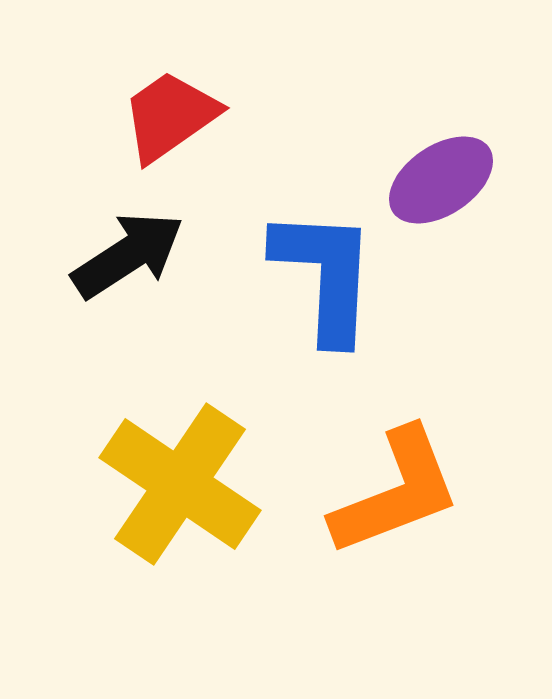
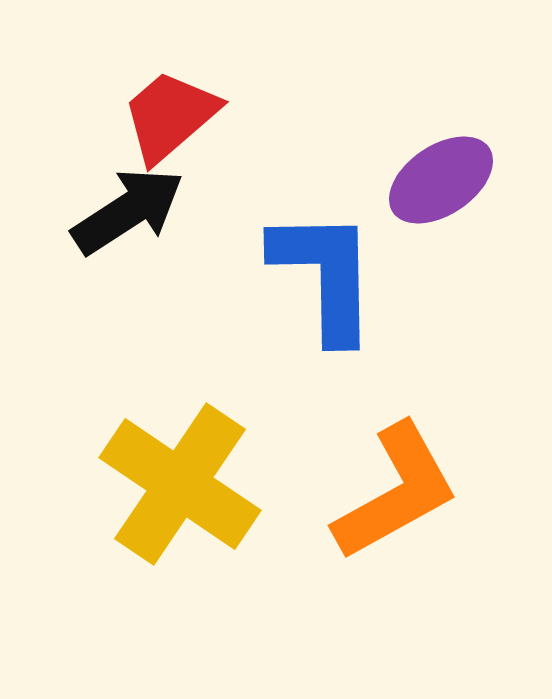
red trapezoid: rotated 6 degrees counterclockwise
black arrow: moved 44 px up
blue L-shape: rotated 4 degrees counterclockwise
orange L-shape: rotated 8 degrees counterclockwise
